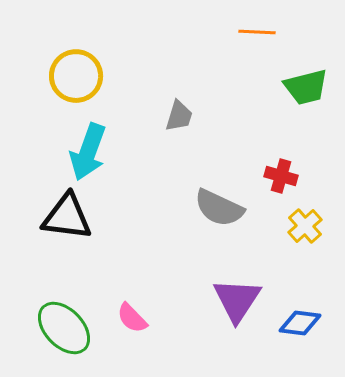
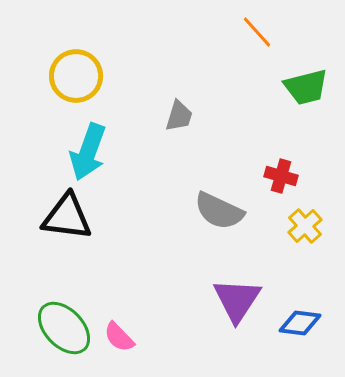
orange line: rotated 45 degrees clockwise
gray semicircle: moved 3 px down
pink semicircle: moved 13 px left, 19 px down
